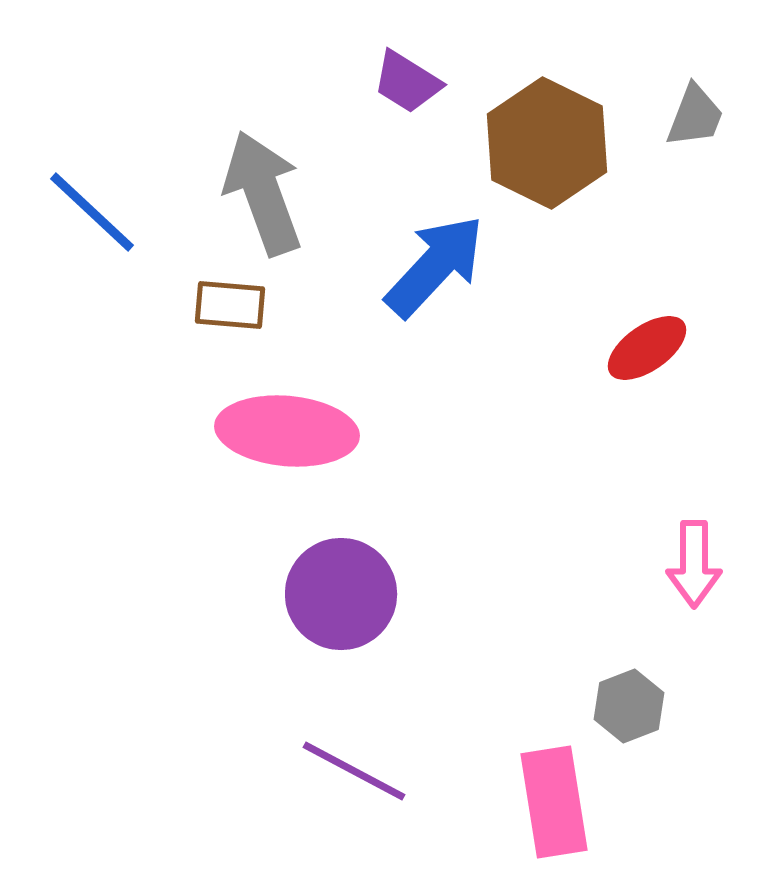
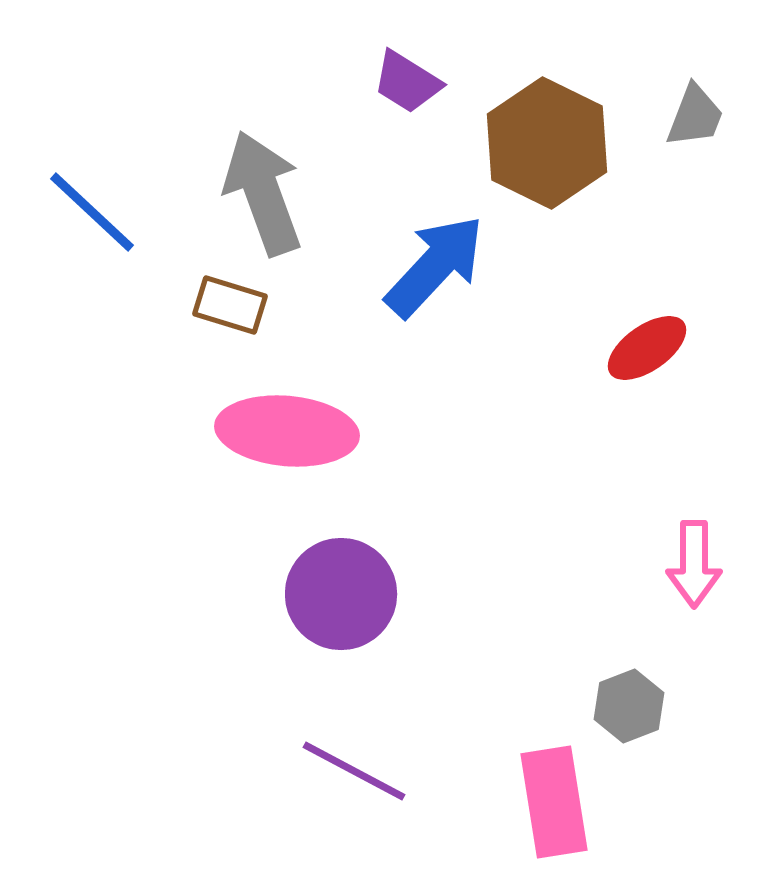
brown rectangle: rotated 12 degrees clockwise
